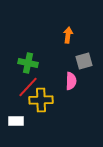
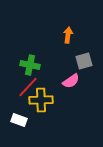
green cross: moved 2 px right, 2 px down
pink semicircle: rotated 54 degrees clockwise
white rectangle: moved 3 px right, 1 px up; rotated 21 degrees clockwise
